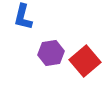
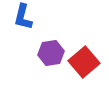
red square: moved 1 px left, 1 px down
